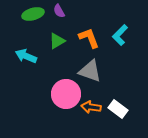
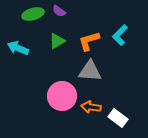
purple semicircle: rotated 24 degrees counterclockwise
orange L-shape: moved 3 px down; rotated 85 degrees counterclockwise
cyan arrow: moved 8 px left, 8 px up
gray triangle: rotated 15 degrees counterclockwise
pink circle: moved 4 px left, 2 px down
white rectangle: moved 9 px down
